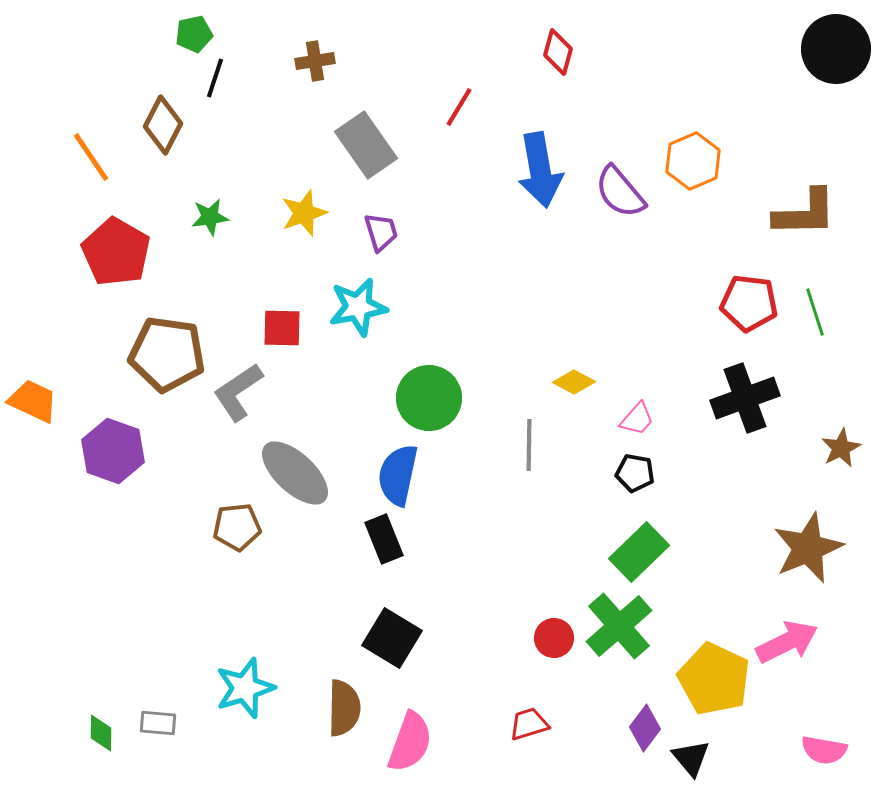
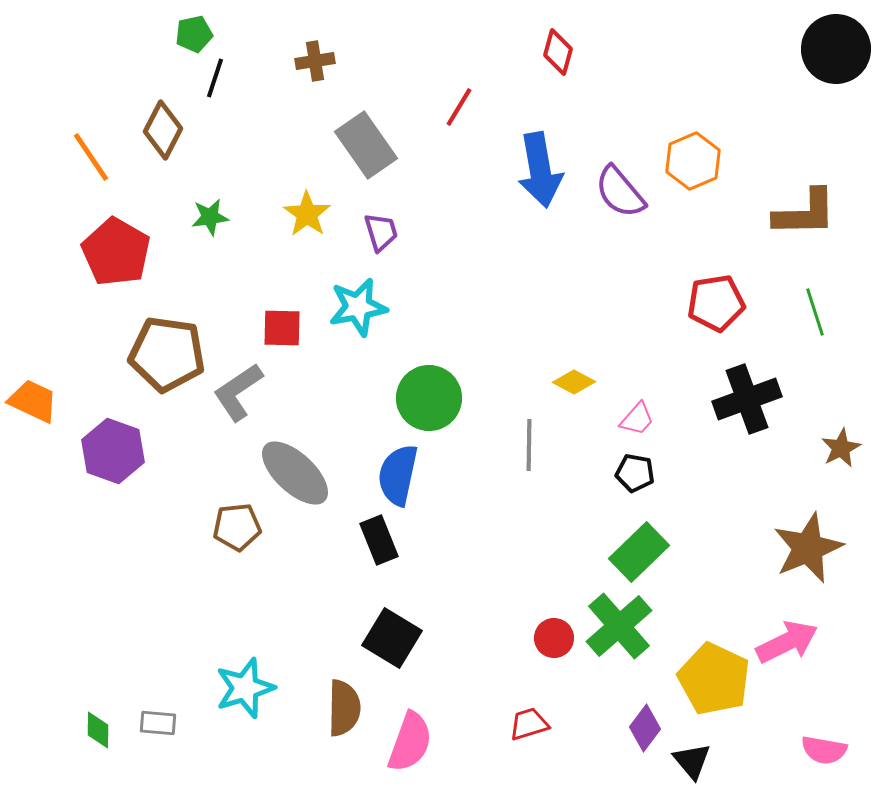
brown diamond at (163, 125): moved 5 px down
yellow star at (304, 213): moved 3 px right, 1 px down; rotated 18 degrees counterclockwise
red pentagon at (749, 303): moved 33 px left; rotated 16 degrees counterclockwise
black cross at (745, 398): moved 2 px right, 1 px down
black rectangle at (384, 539): moved 5 px left, 1 px down
green diamond at (101, 733): moved 3 px left, 3 px up
black triangle at (691, 758): moved 1 px right, 3 px down
